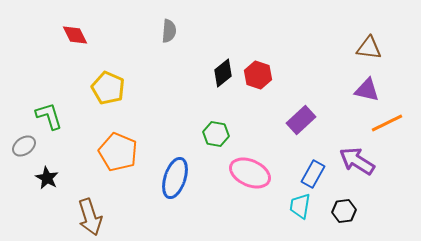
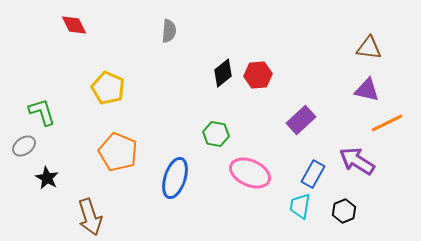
red diamond: moved 1 px left, 10 px up
red hexagon: rotated 24 degrees counterclockwise
green L-shape: moved 7 px left, 4 px up
black hexagon: rotated 15 degrees counterclockwise
